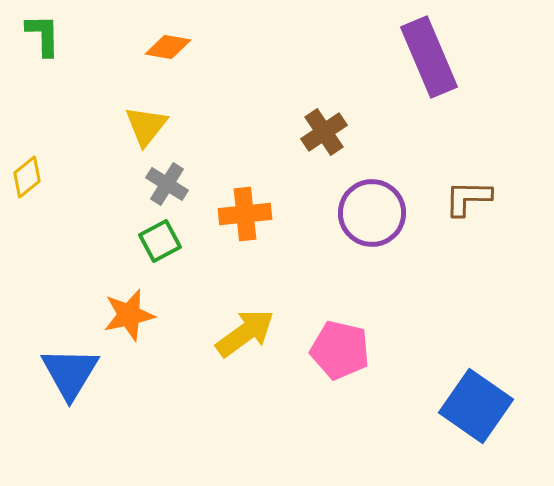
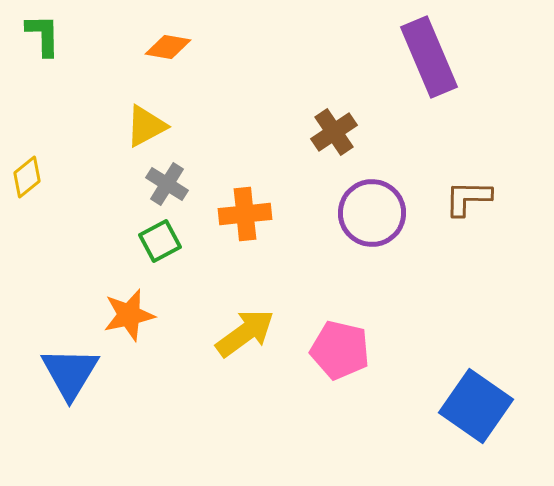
yellow triangle: rotated 24 degrees clockwise
brown cross: moved 10 px right
